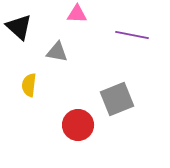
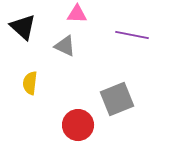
black triangle: moved 4 px right
gray triangle: moved 8 px right, 6 px up; rotated 15 degrees clockwise
yellow semicircle: moved 1 px right, 2 px up
